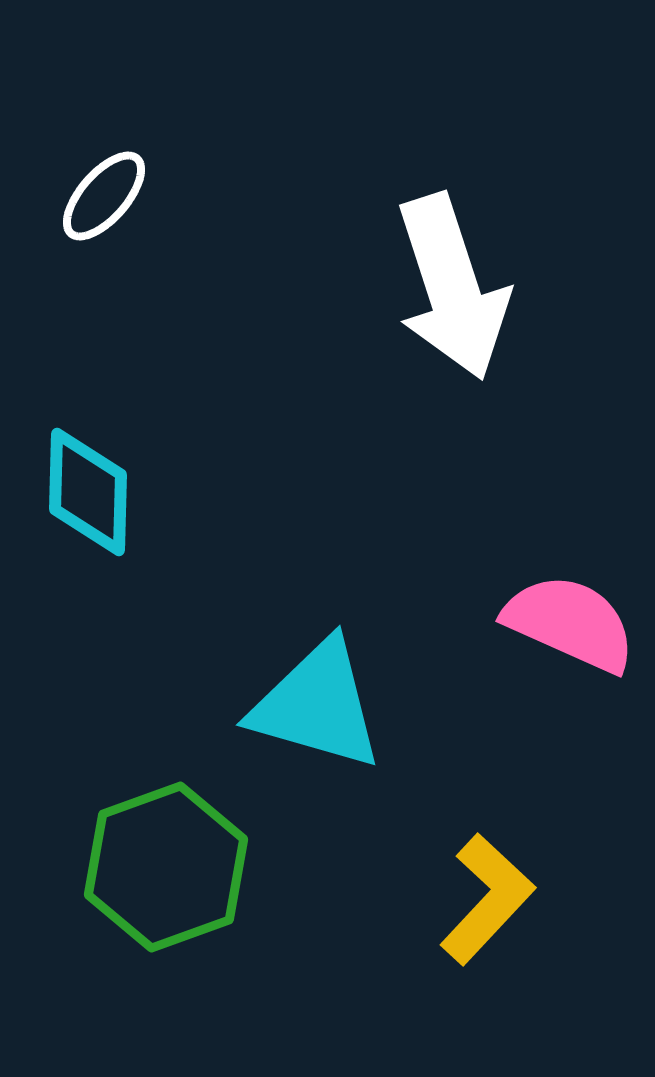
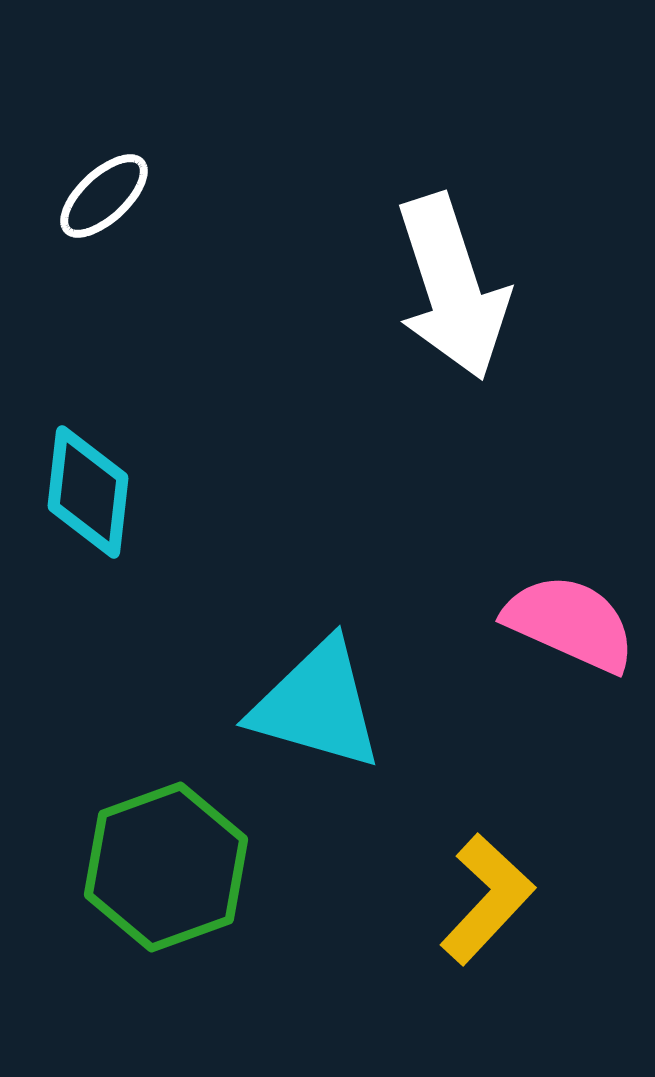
white ellipse: rotated 6 degrees clockwise
cyan diamond: rotated 5 degrees clockwise
